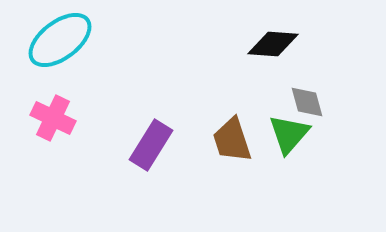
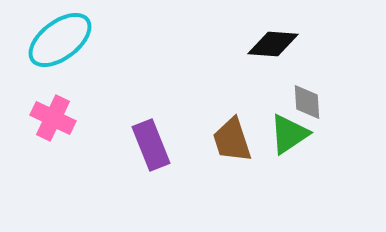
gray diamond: rotated 12 degrees clockwise
green triangle: rotated 15 degrees clockwise
purple rectangle: rotated 54 degrees counterclockwise
